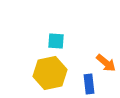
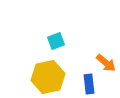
cyan square: rotated 24 degrees counterclockwise
yellow hexagon: moved 2 px left, 4 px down
